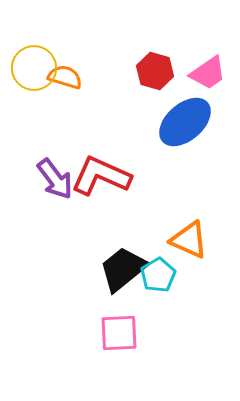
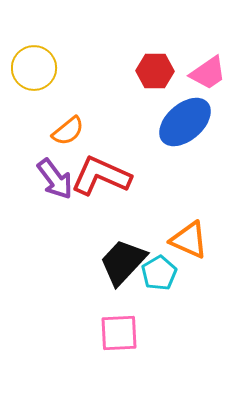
red hexagon: rotated 15 degrees counterclockwise
orange semicircle: moved 3 px right, 54 px down; rotated 124 degrees clockwise
black trapezoid: moved 7 px up; rotated 8 degrees counterclockwise
cyan pentagon: moved 1 px right, 2 px up
